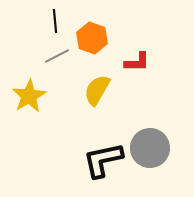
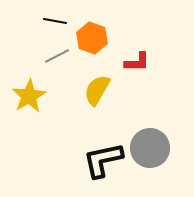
black line: rotated 75 degrees counterclockwise
